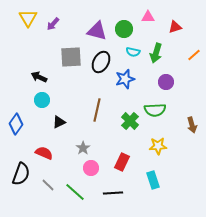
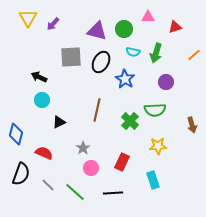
blue star: rotated 24 degrees counterclockwise
blue diamond: moved 10 px down; rotated 20 degrees counterclockwise
